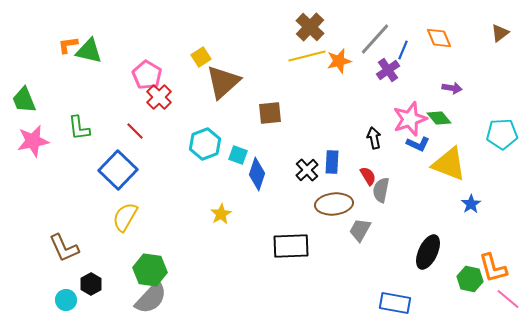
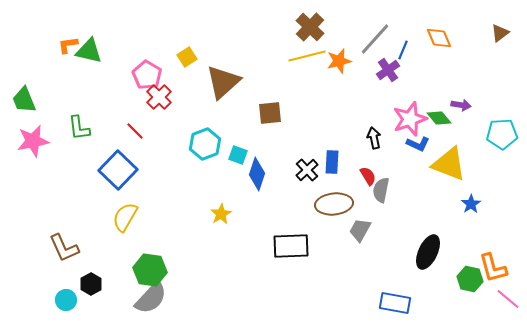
yellow square at (201, 57): moved 14 px left
purple arrow at (452, 88): moved 9 px right, 17 px down
